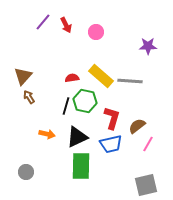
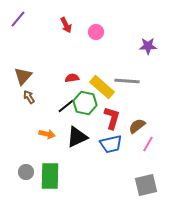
purple line: moved 25 px left, 3 px up
yellow rectangle: moved 1 px right, 11 px down
gray line: moved 3 px left
green hexagon: moved 2 px down
black line: rotated 36 degrees clockwise
green rectangle: moved 31 px left, 10 px down
